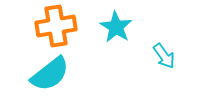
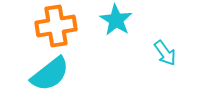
cyan star: moved 7 px up
cyan arrow: moved 1 px right, 3 px up
